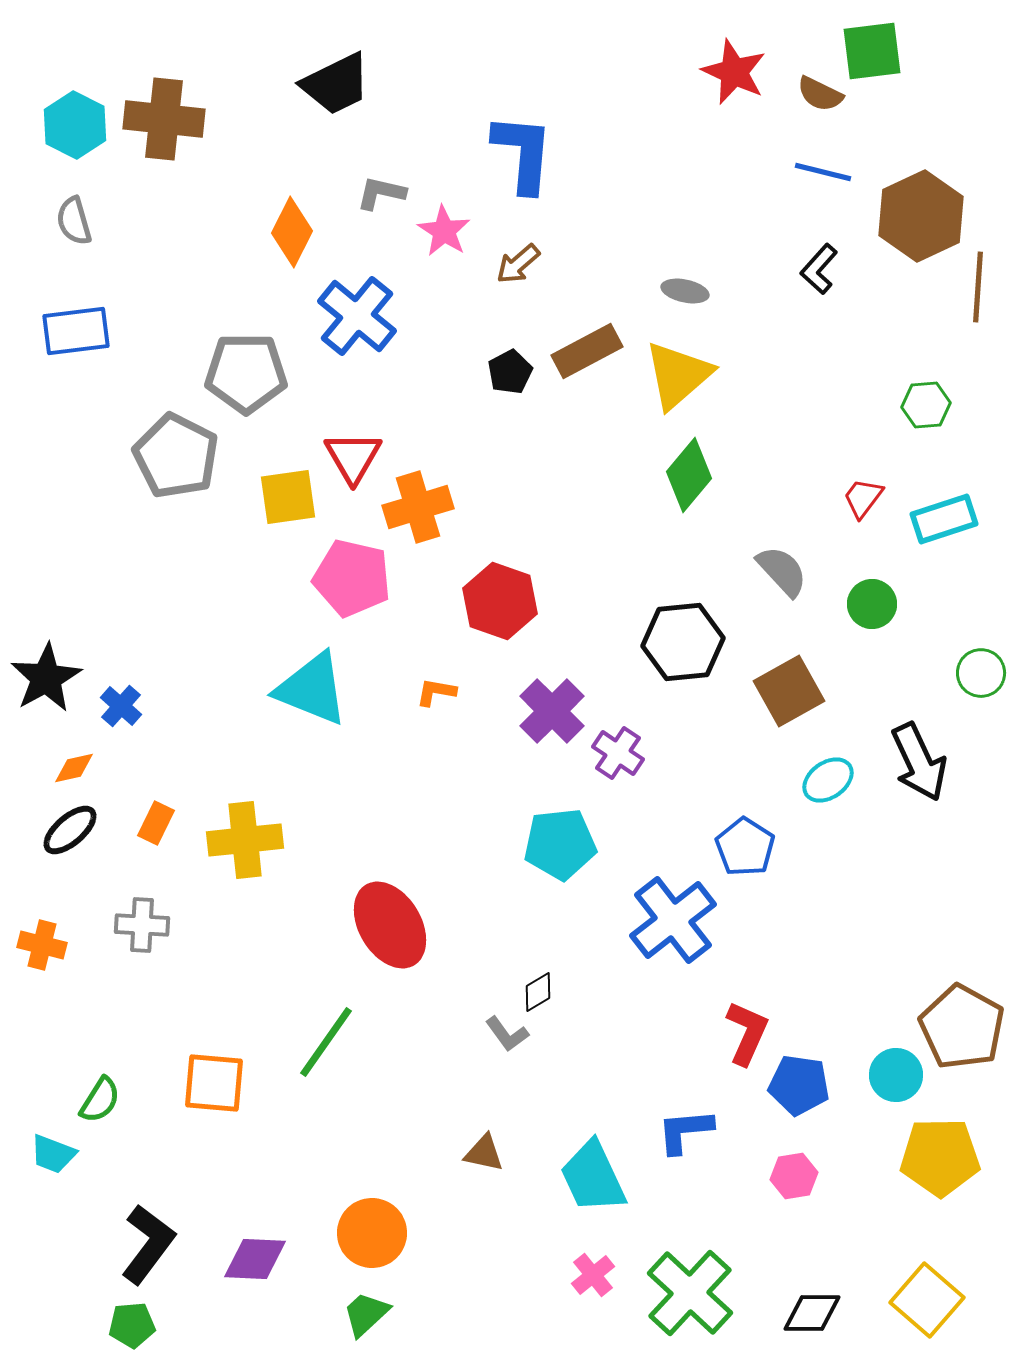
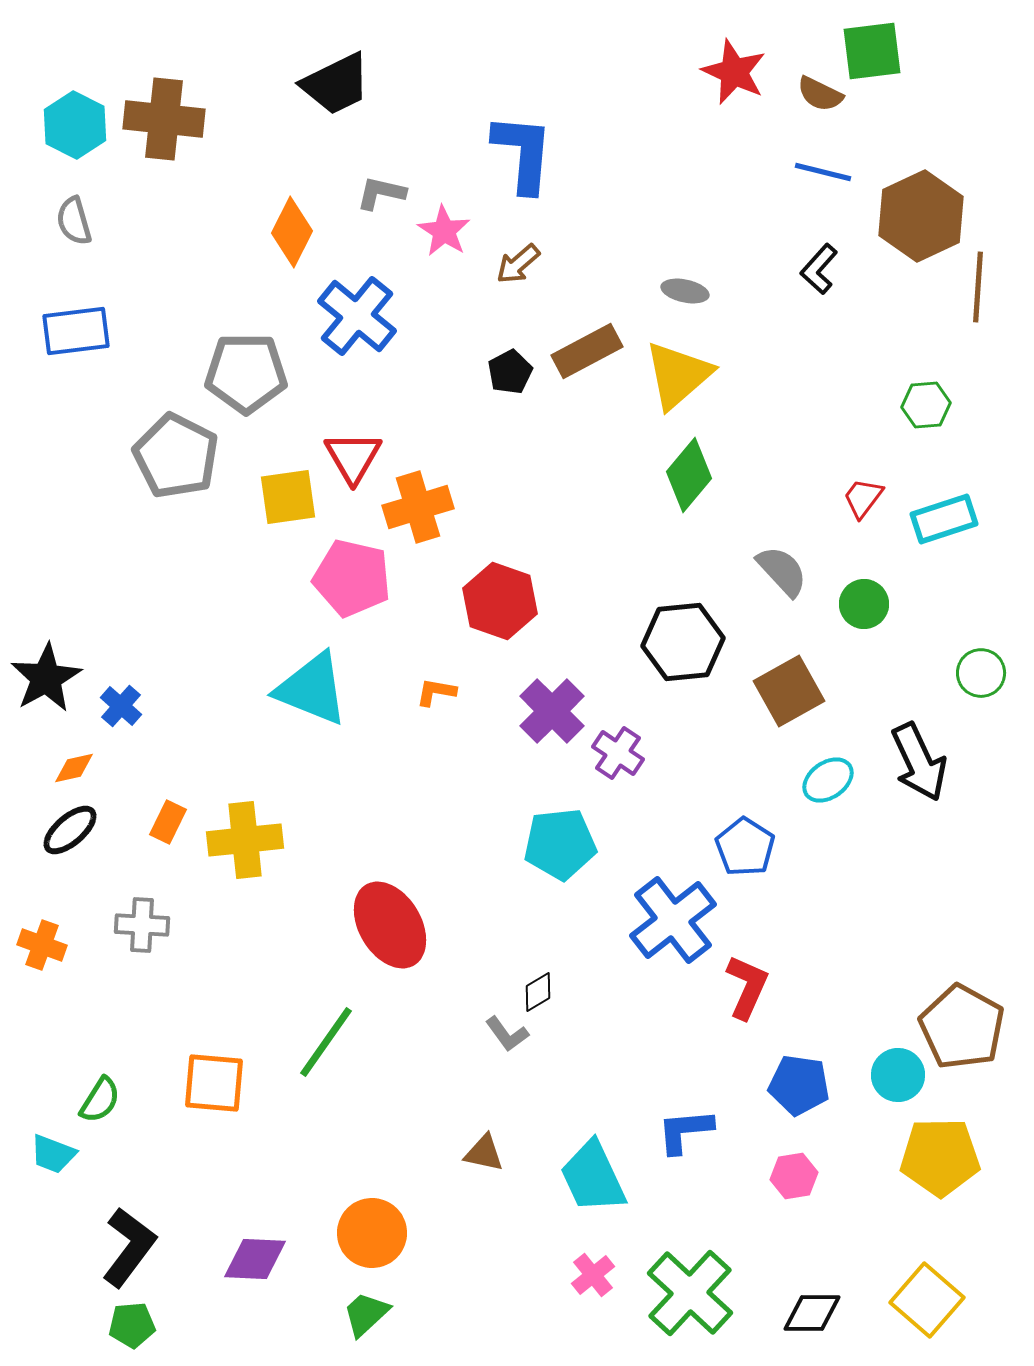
green circle at (872, 604): moved 8 px left
orange rectangle at (156, 823): moved 12 px right, 1 px up
orange cross at (42, 945): rotated 6 degrees clockwise
red L-shape at (747, 1033): moved 46 px up
cyan circle at (896, 1075): moved 2 px right
black L-shape at (148, 1244): moved 19 px left, 3 px down
